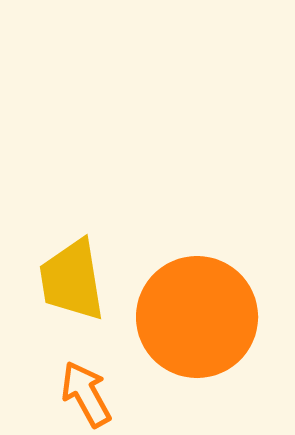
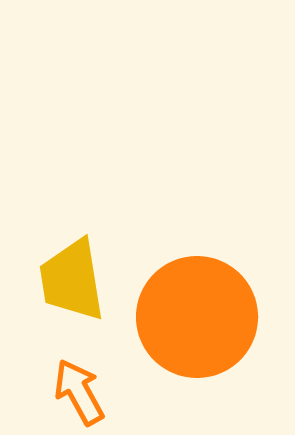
orange arrow: moved 7 px left, 2 px up
